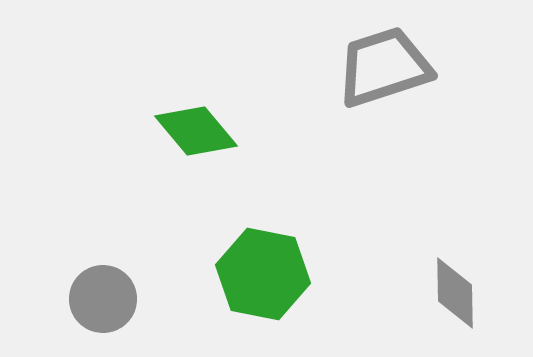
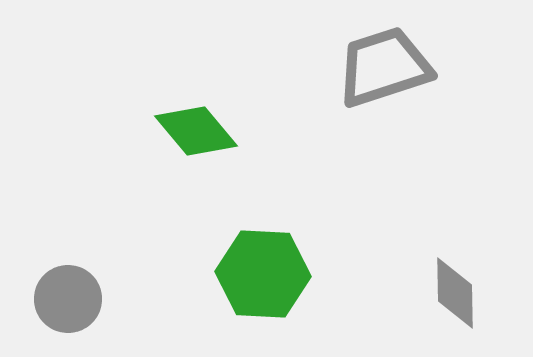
green hexagon: rotated 8 degrees counterclockwise
gray circle: moved 35 px left
